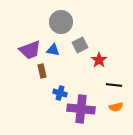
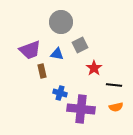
blue triangle: moved 4 px right, 4 px down
red star: moved 5 px left, 8 px down
